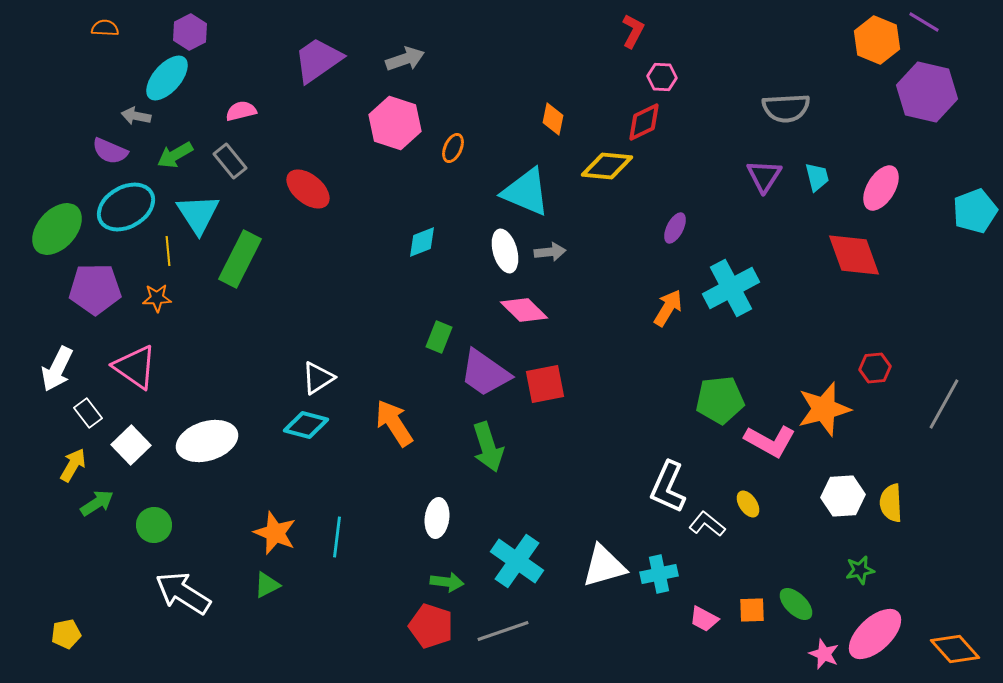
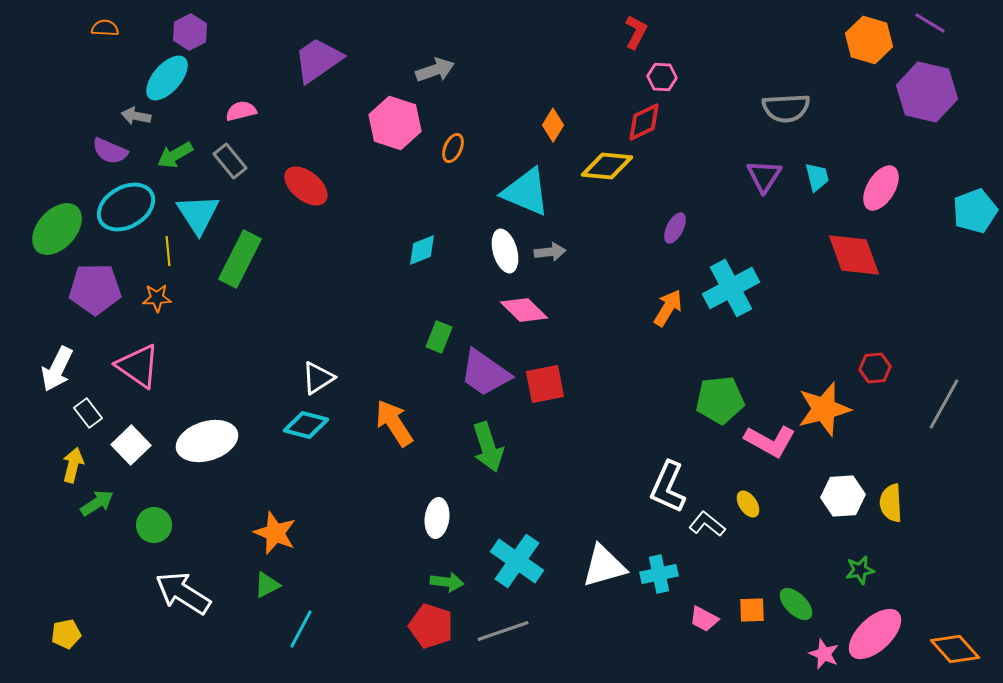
purple line at (924, 22): moved 6 px right, 1 px down
red L-shape at (633, 31): moved 3 px right, 1 px down
orange hexagon at (877, 40): moved 8 px left; rotated 6 degrees counterclockwise
gray arrow at (405, 59): moved 30 px right, 11 px down
orange diamond at (553, 119): moved 6 px down; rotated 20 degrees clockwise
red ellipse at (308, 189): moved 2 px left, 3 px up
cyan diamond at (422, 242): moved 8 px down
pink triangle at (135, 367): moved 3 px right, 1 px up
yellow arrow at (73, 465): rotated 16 degrees counterclockwise
cyan line at (337, 537): moved 36 px left, 92 px down; rotated 21 degrees clockwise
